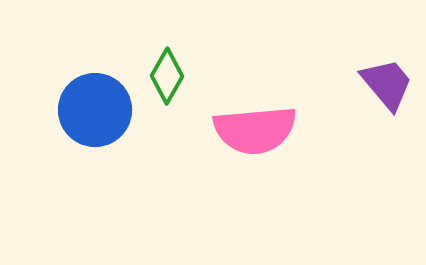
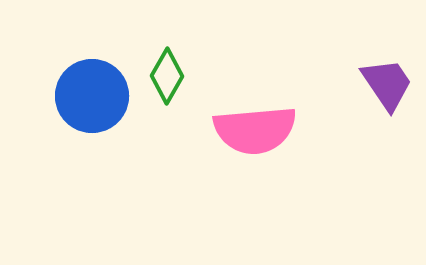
purple trapezoid: rotated 6 degrees clockwise
blue circle: moved 3 px left, 14 px up
